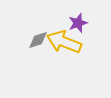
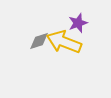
gray diamond: moved 1 px right, 1 px down
